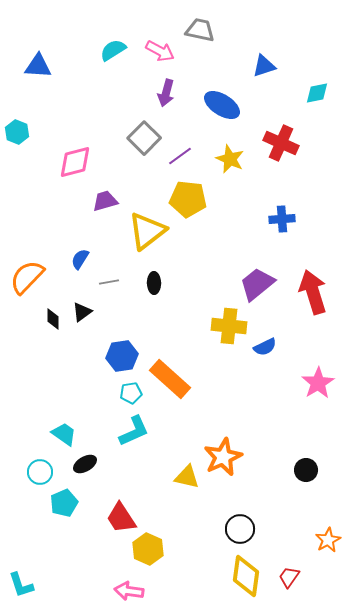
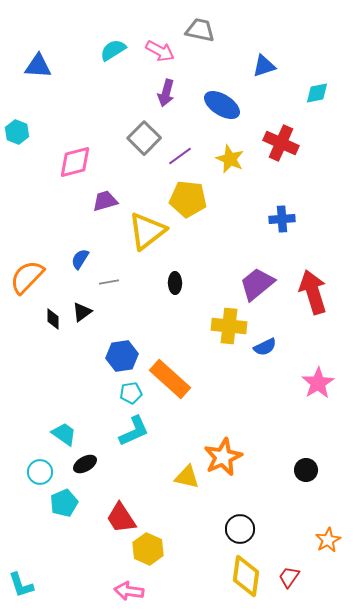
black ellipse at (154, 283): moved 21 px right
